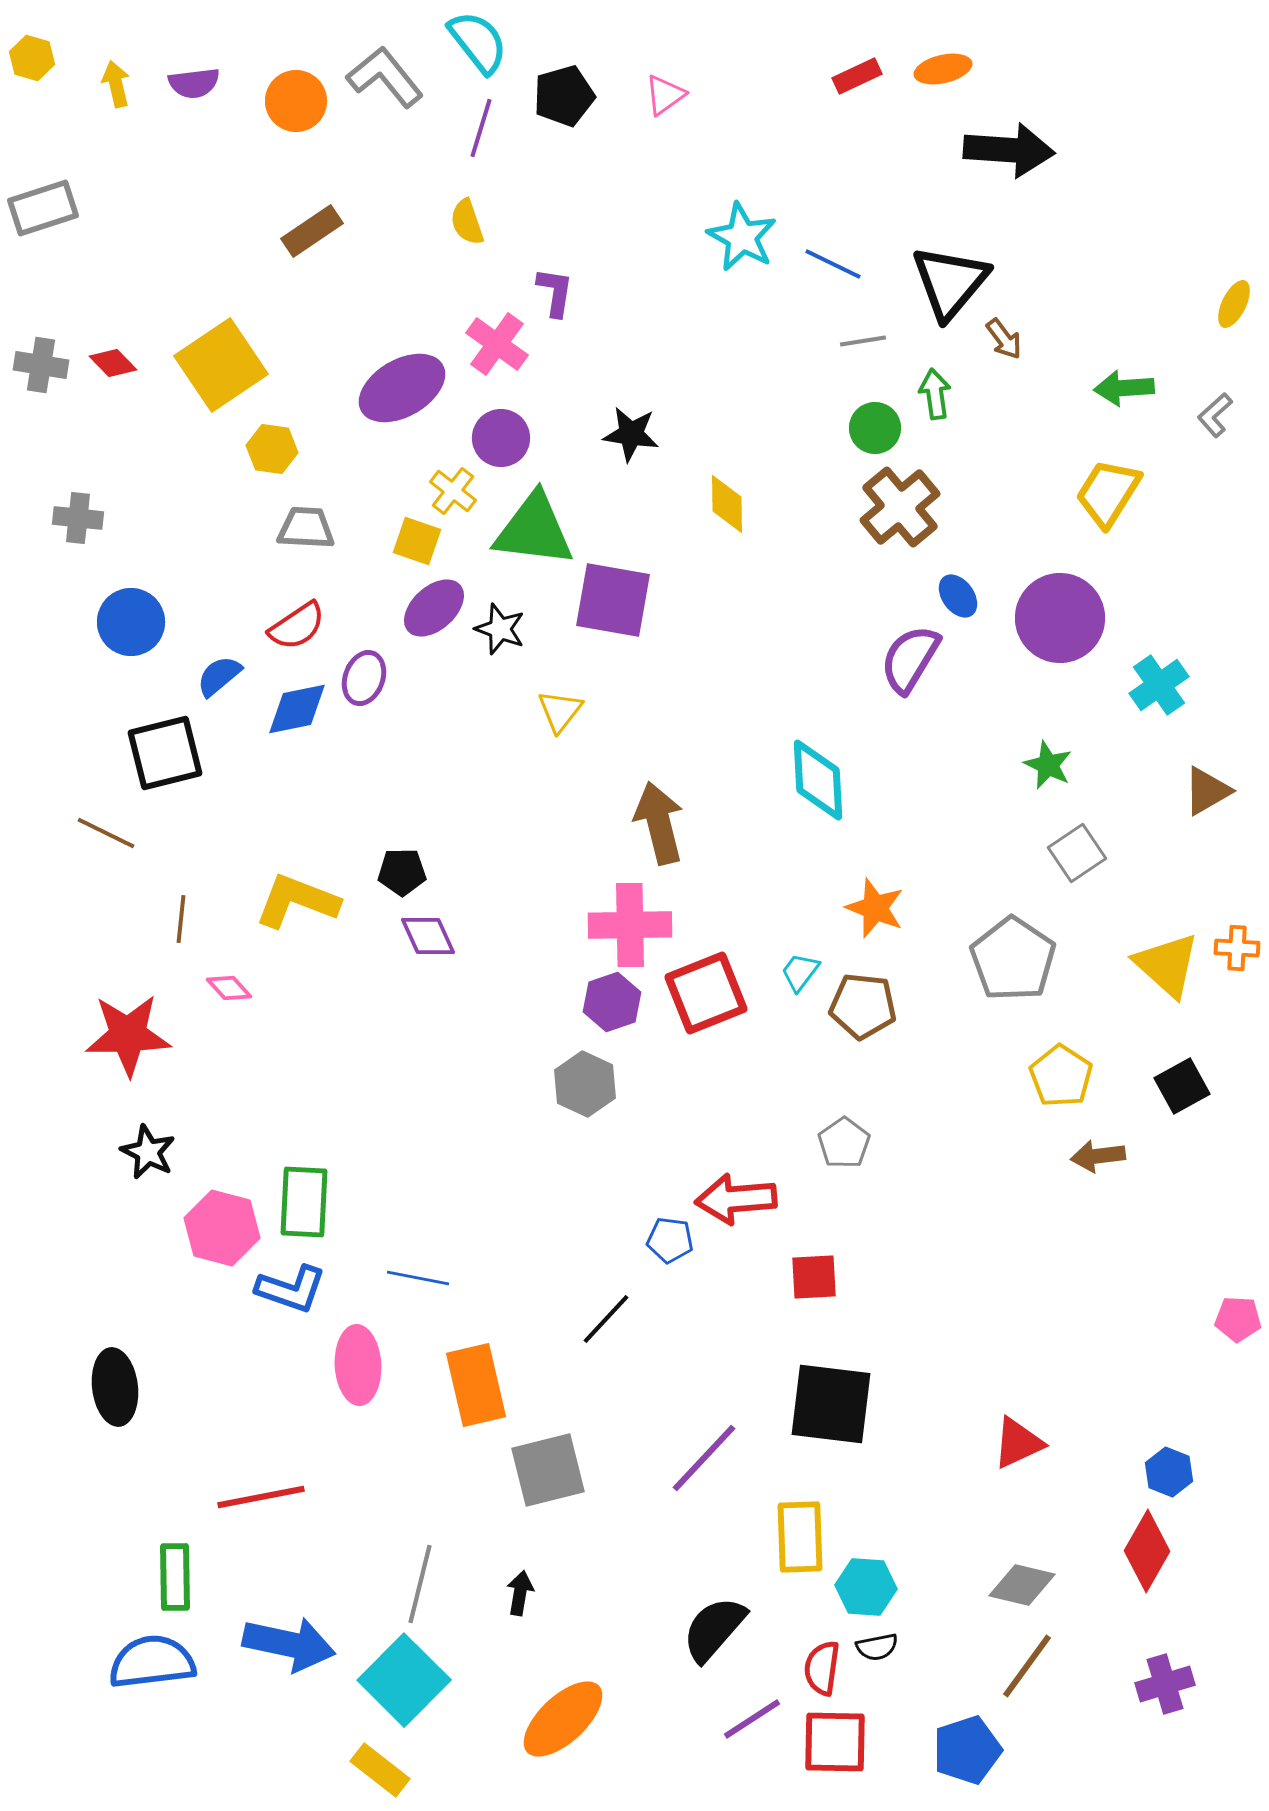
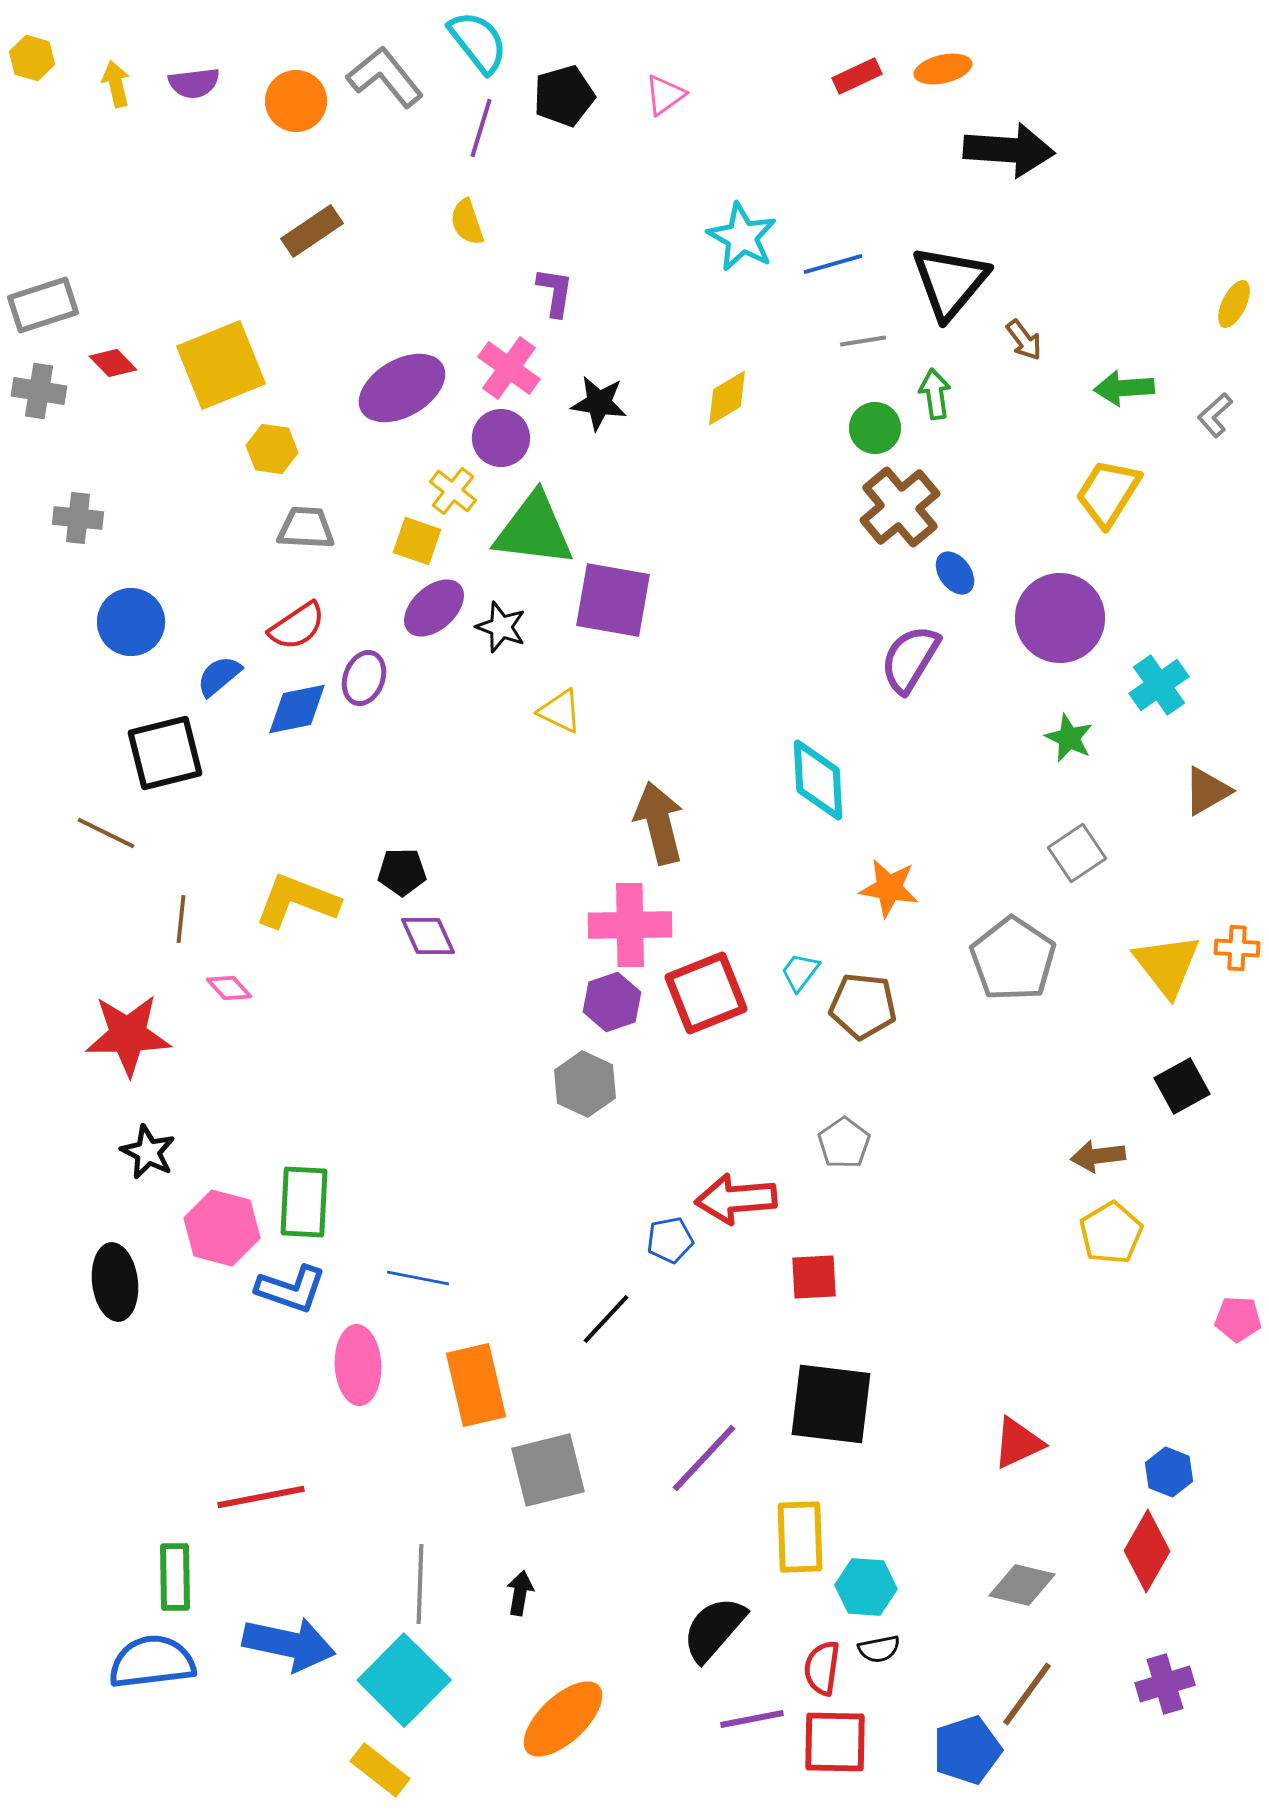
gray rectangle at (43, 208): moved 97 px down
blue line at (833, 264): rotated 42 degrees counterclockwise
brown arrow at (1004, 339): moved 20 px right, 1 px down
pink cross at (497, 344): moved 12 px right, 24 px down
gray cross at (41, 365): moved 2 px left, 26 px down
yellow square at (221, 365): rotated 12 degrees clockwise
black star at (631, 434): moved 32 px left, 31 px up
yellow diamond at (727, 504): moved 106 px up; rotated 60 degrees clockwise
blue ellipse at (958, 596): moved 3 px left, 23 px up
black star at (500, 629): moved 1 px right, 2 px up
yellow triangle at (560, 711): rotated 42 degrees counterclockwise
green star at (1048, 765): moved 21 px right, 27 px up
orange star at (875, 908): moved 14 px right, 20 px up; rotated 12 degrees counterclockwise
yellow triangle at (1167, 965): rotated 10 degrees clockwise
yellow pentagon at (1061, 1076): moved 50 px right, 157 px down; rotated 8 degrees clockwise
blue pentagon at (670, 1240): rotated 18 degrees counterclockwise
black ellipse at (115, 1387): moved 105 px up
gray line at (420, 1584): rotated 12 degrees counterclockwise
black semicircle at (877, 1647): moved 2 px right, 2 px down
brown line at (1027, 1666): moved 28 px down
purple line at (752, 1719): rotated 22 degrees clockwise
